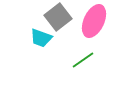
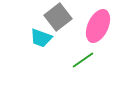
pink ellipse: moved 4 px right, 5 px down
